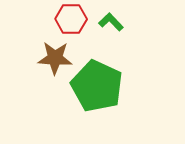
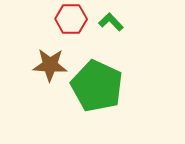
brown star: moved 5 px left, 7 px down
